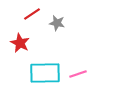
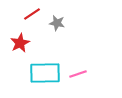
red star: rotated 18 degrees clockwise
